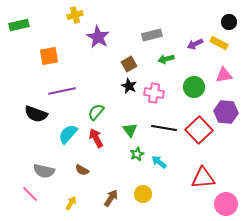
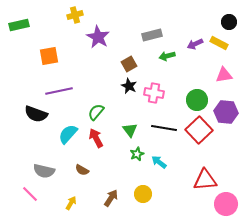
green arrow: moved 1 px right, 3 px up
green circle: moved 3 px right, 13 px down
purple line: moved 3 px left
red triangle: moved 2 px right, 2 px down
